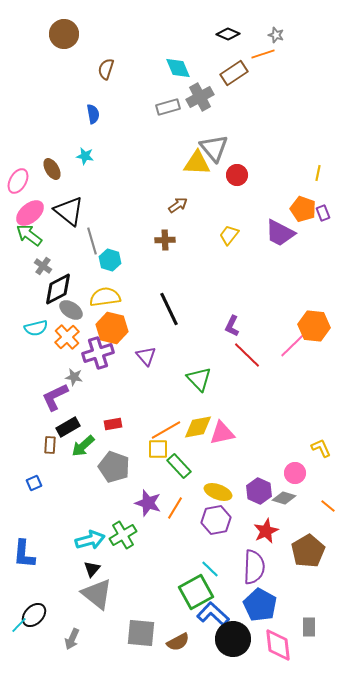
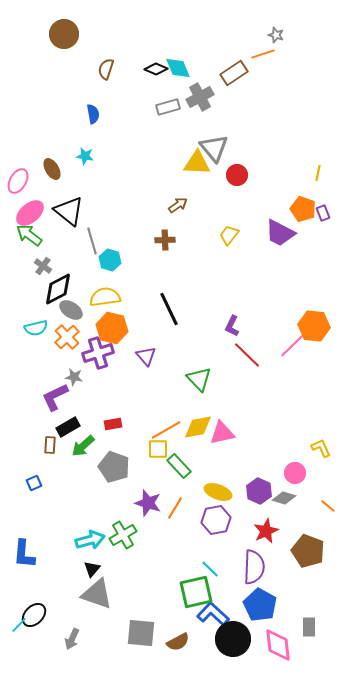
black diamond at (228, 34): moved 72 px left, 35 px down
brown pentagon at (308, 551): rotated 20 degrees counterclockwise
green square at (196, 592): rotated 16 degrees clockwise
gray triangle at (97, 594): rotated 20 degrees counterclockwise
